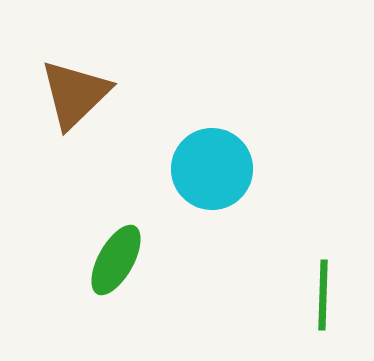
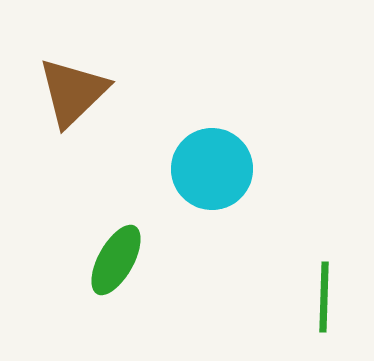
brown triangle: moved 2 px left, 2 px up
green line: moved 1 px right, 2 px down
